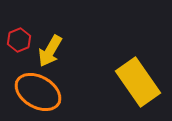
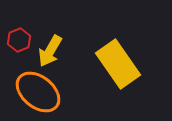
yellow rectangle: moved 20 px left, 18 px up
orange ellipse: rotated 9 degrees clockwise
